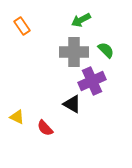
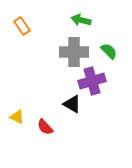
green arrow: rotated 42 degrees clockwise
green semicircle: moved 3 px right, 1 px down
purple cross: rotated 8 degrees clockwise
red semicircle: moved 1 px up
